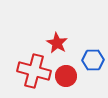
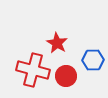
red cross: moved 1 px left, 1 px up
